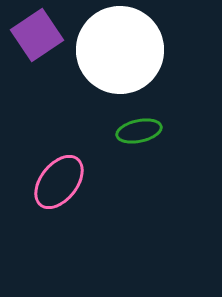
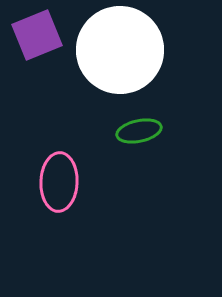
purple square: rotated 12 degrees clockwise
pink ellipse: rotated 36 degrees counterclockwise
